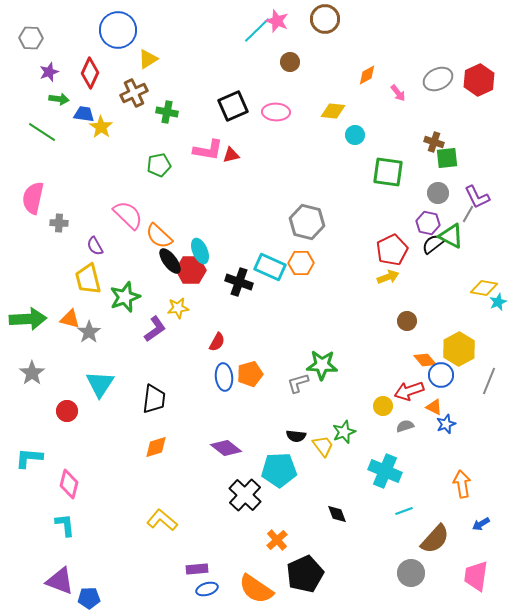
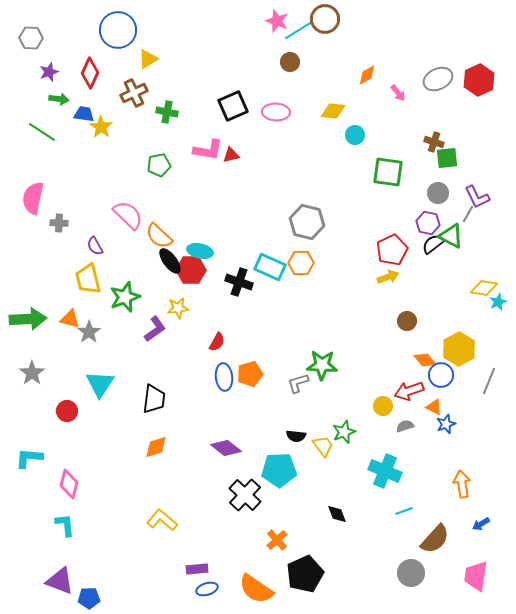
cyan line at (257, 30): moved 42 px right; rotated 12 degrees clockwise
cyan ellipse at (200, 251): rotated 55 degrees counterclockwise
